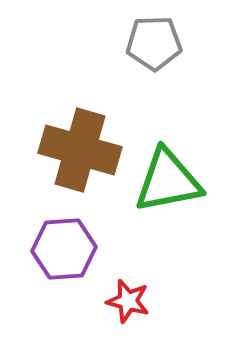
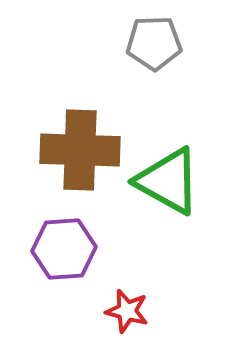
brown cross: rotated 14 degrees counterclockwise
green triangle: rotated 40 degrees clockwise
red star: moved 1 px left, 10 px down
